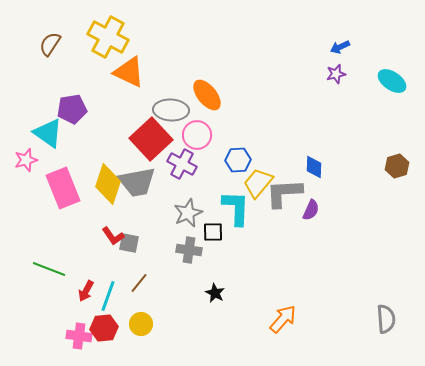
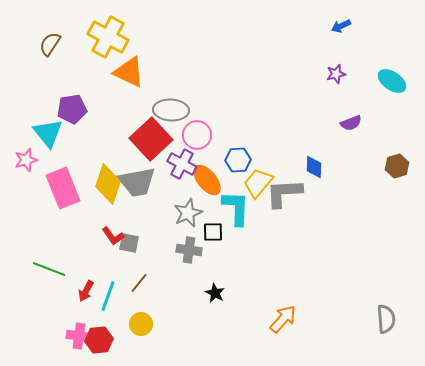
blue arrow: moved 1 px right, 21 px up
orange ellipse: moved 85 px down
cyan triangle: rotated 16 degrees clockwise
purple semicircle: moved 40 px right, 87 px up; rotated 45 degrees clockwise
red hexagon: moved 5 px left, 12 px down
